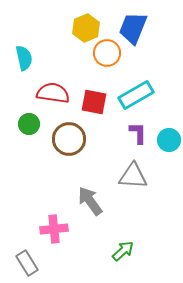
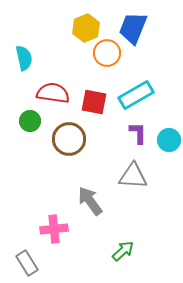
green circle: moved 1 px right, 3 px up
